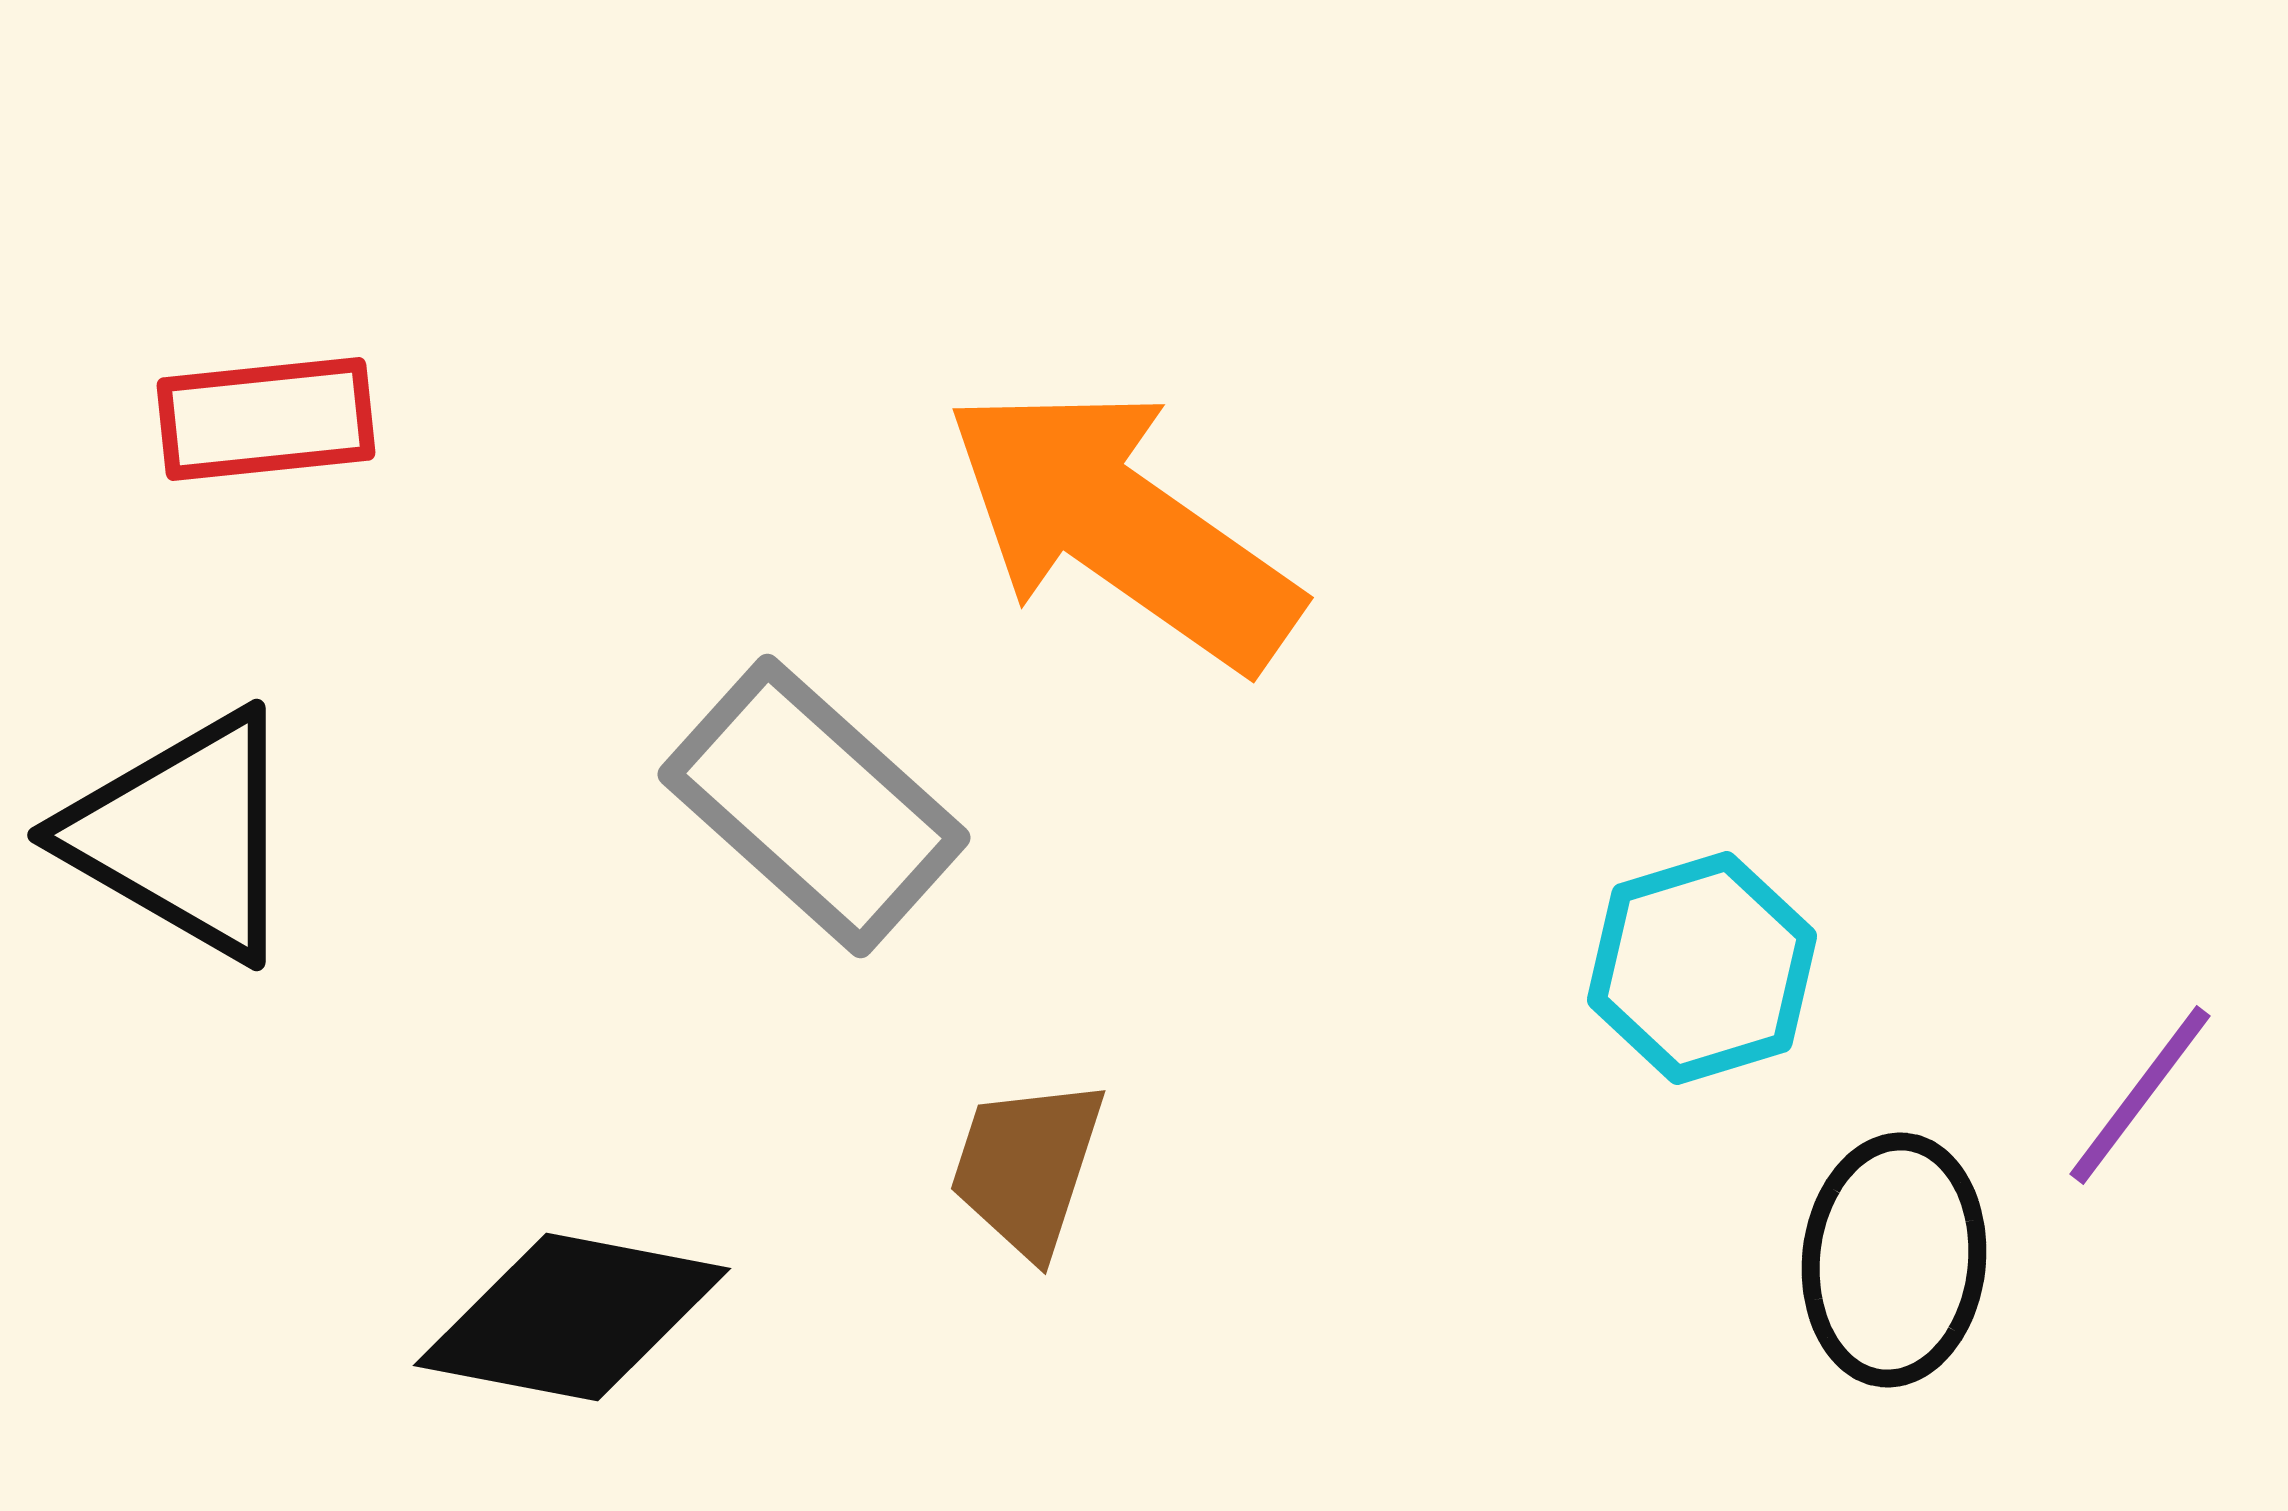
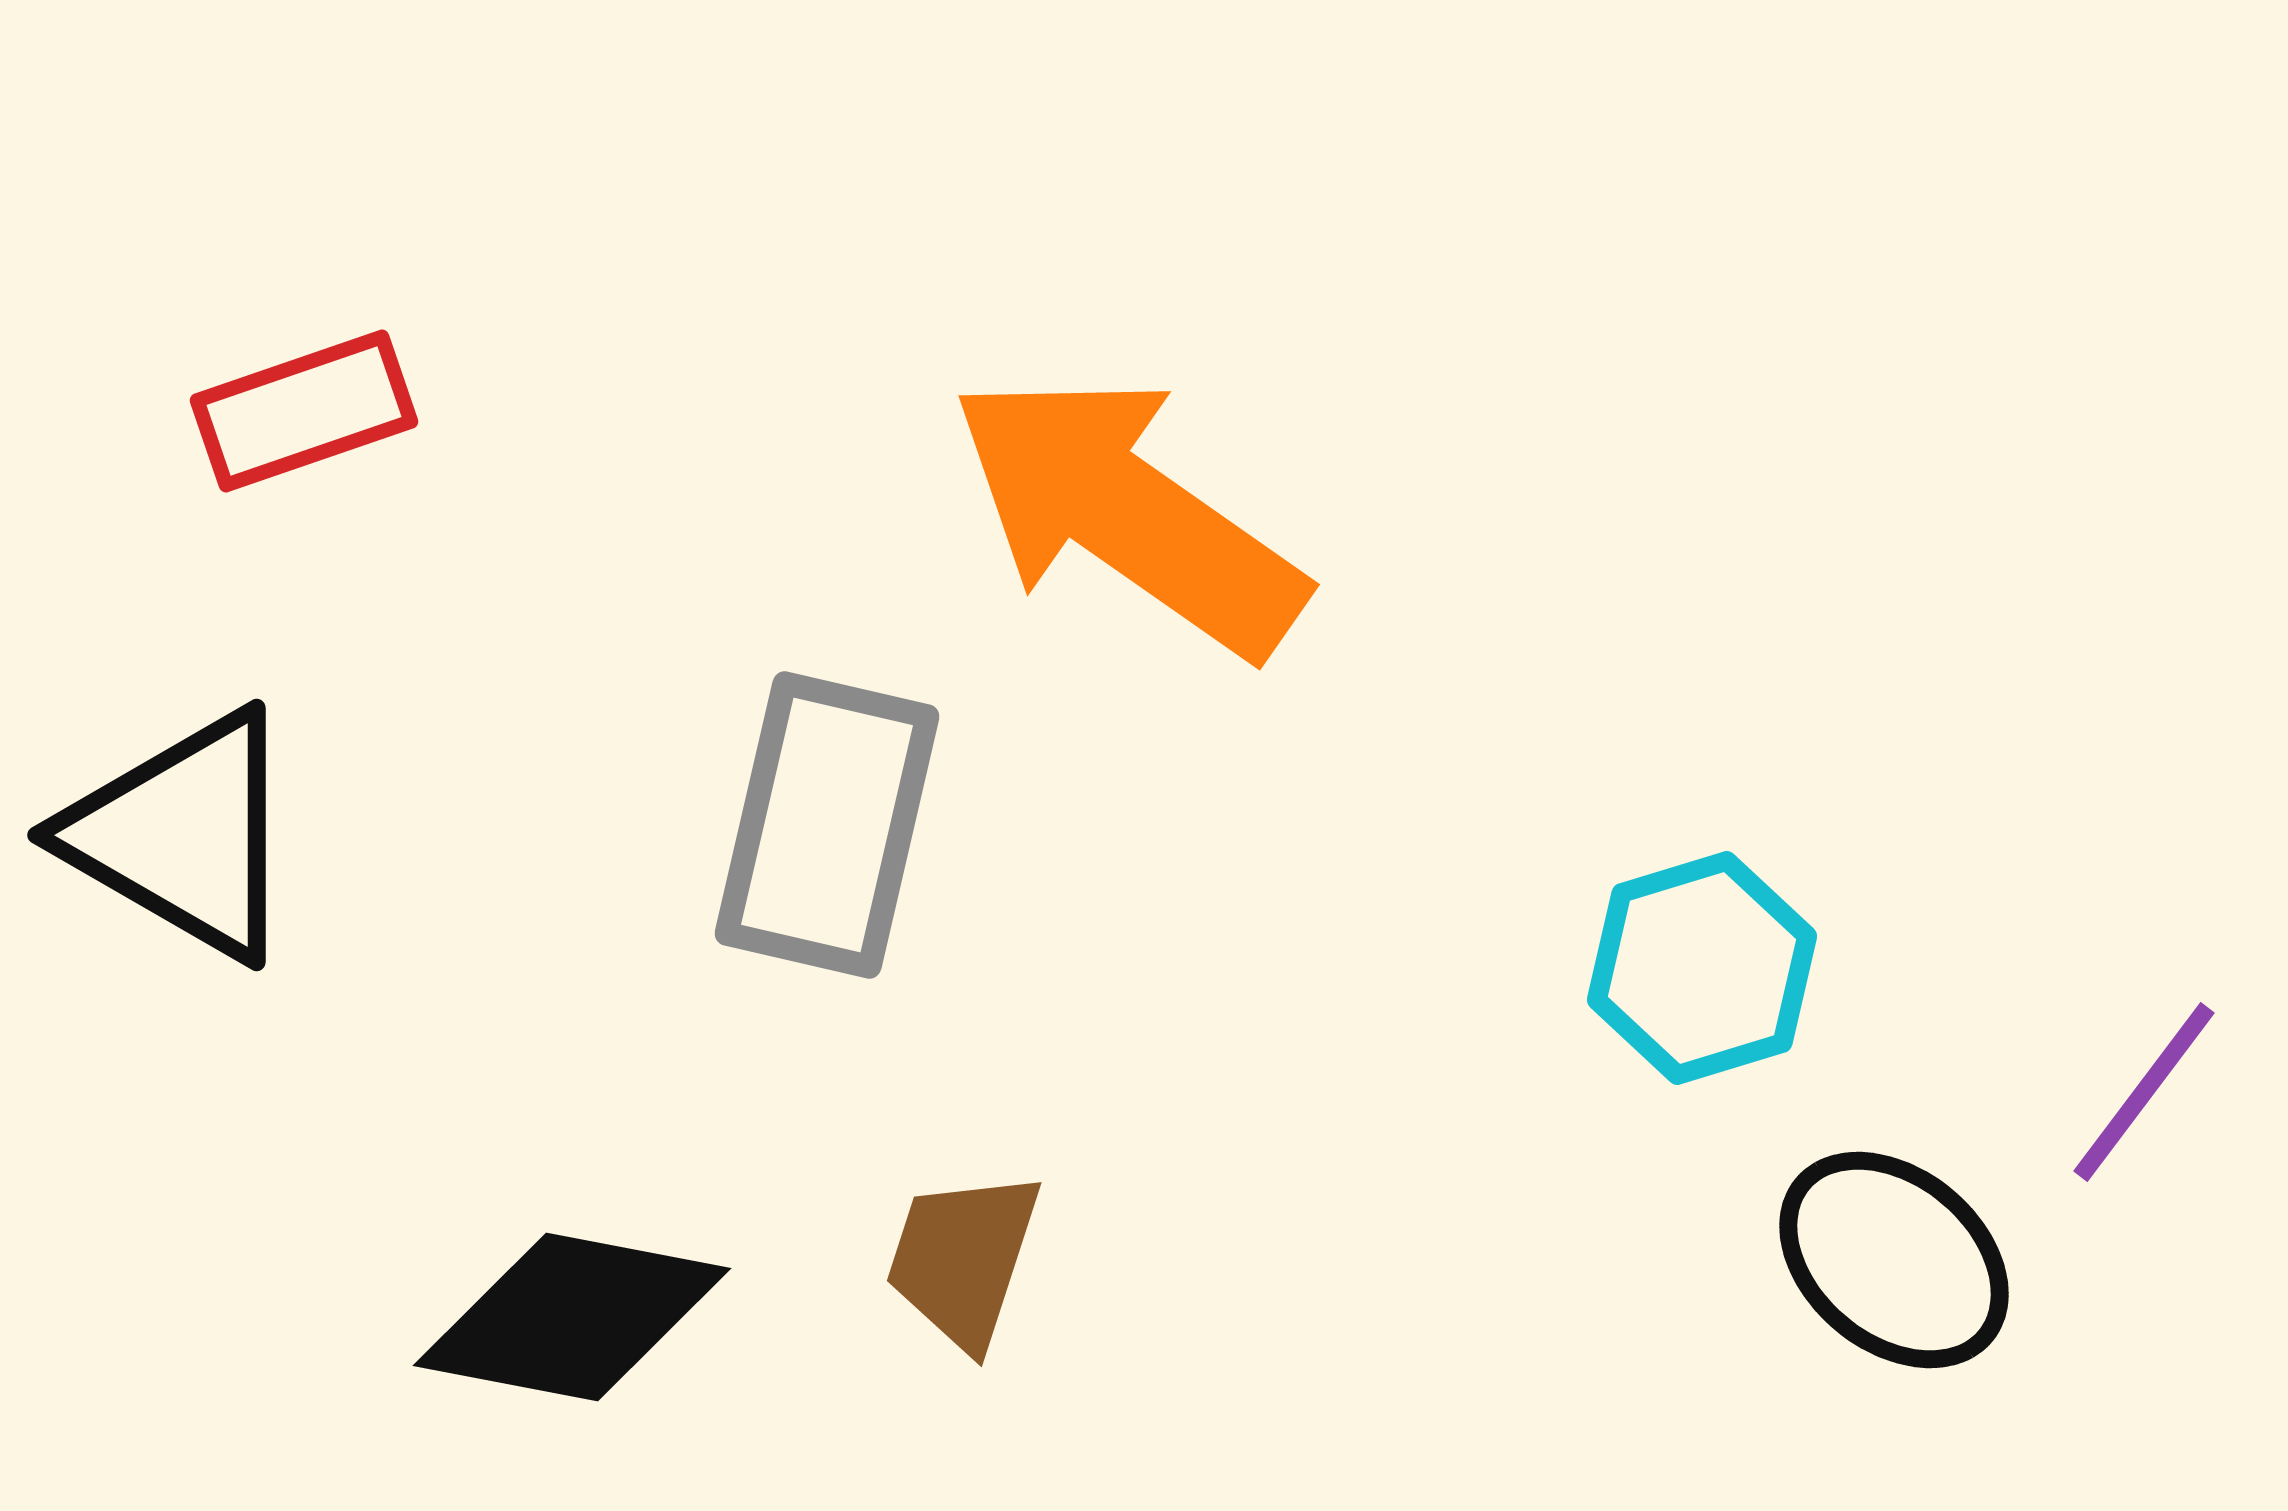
red rectangle: moved 38 px right, 8 px up; rotated 13 degrees counterclockwise
orange arrow: moved 6 px right, 13 px up
gray rectangle: moved 13 px right, 19 px down; rotated 61 degrees clockwise
purple line: moved 4 px right, 3 px up
brown trapezoid: moved 64 px left, 92 px down
black ellipse: rotated 56 degrees counterclockwise
